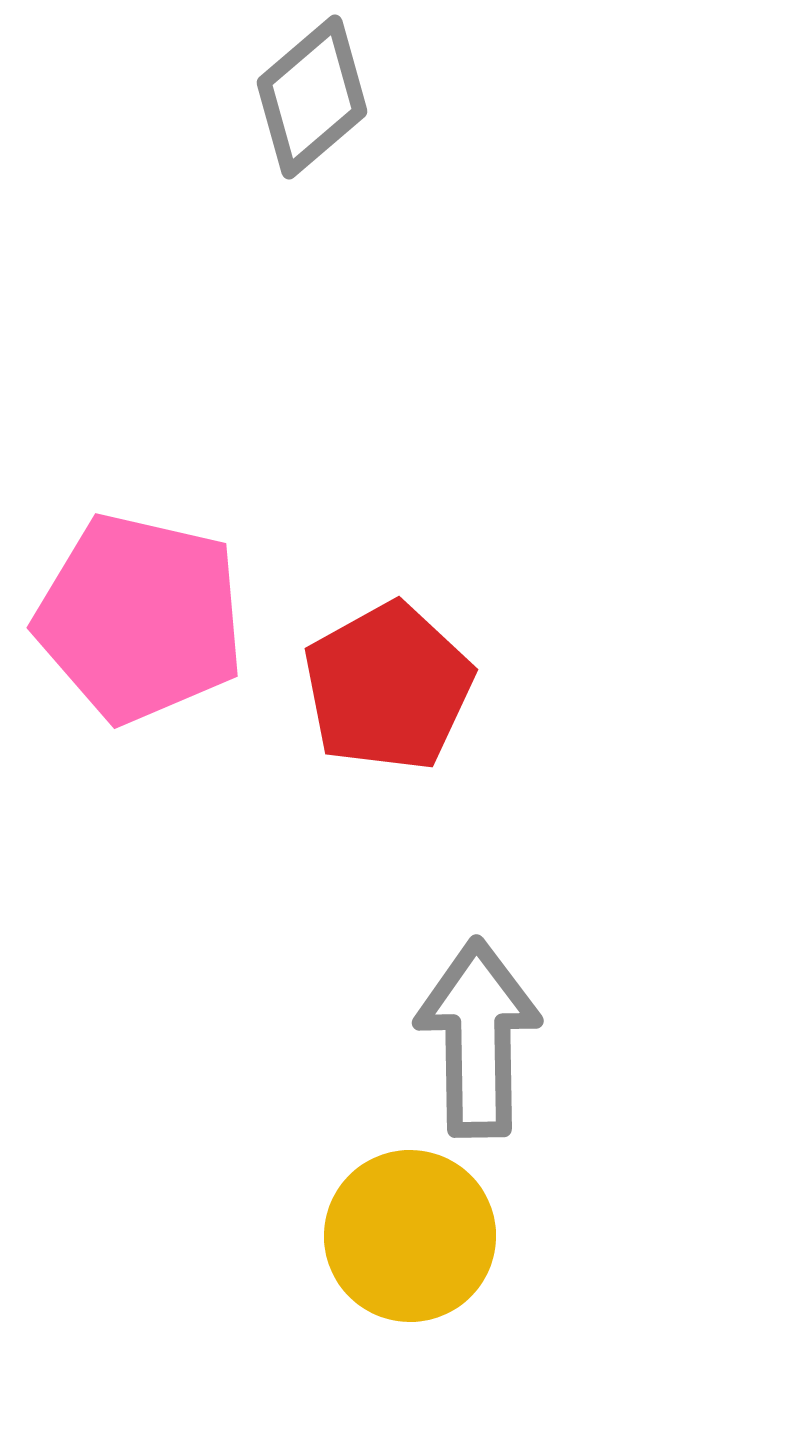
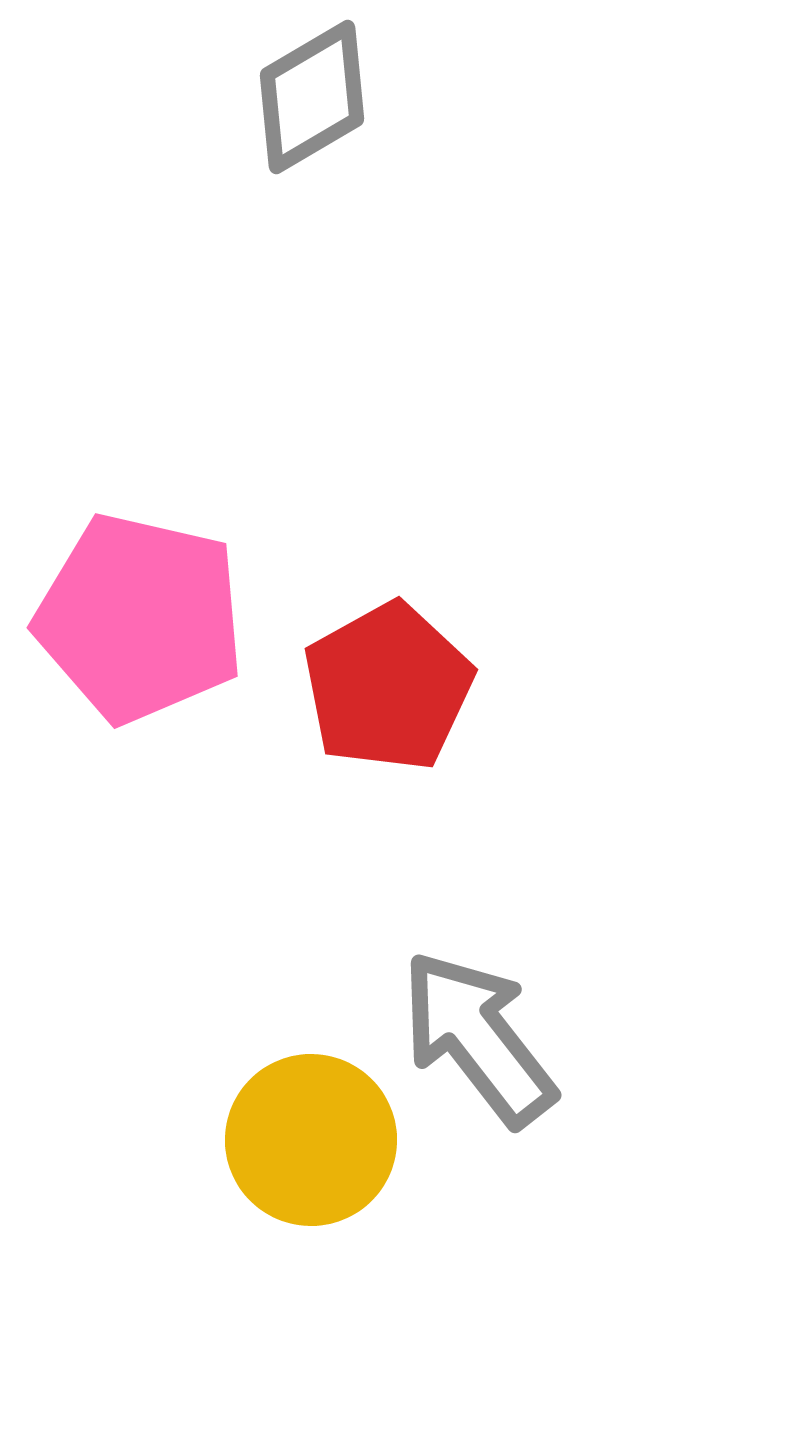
gray diamond: rotated 10 degrees clockwise
gray arrow: rotated 37 degrees counterclockwise
yellow circle: moved 99 px left, 96 px up
